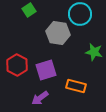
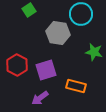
cyan circle: moved 1 px right
